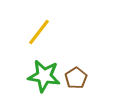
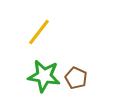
brown pentagon: rotated 15 degrees counterclockwise
